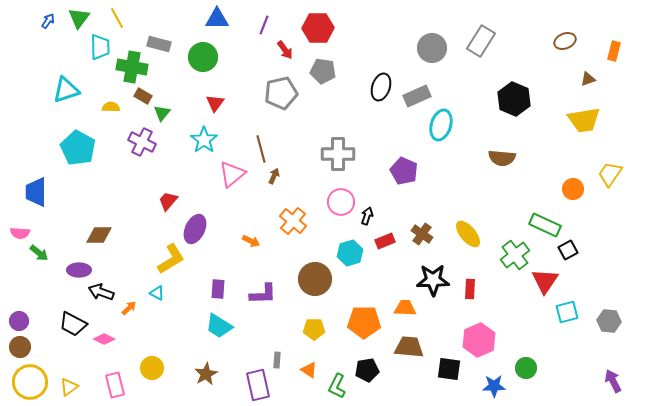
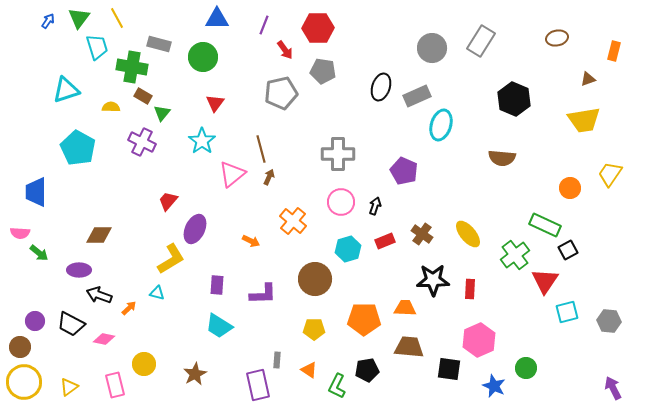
brown ellipse at (565, 41): moved 8 px left, 3 px up; rotated 10 degrees clockwise
cyan trapezoid at (100, 47): moved 3 px left; rotated 16 degrees counterclockwise
cyan star at (204, 140): moved 2 px left, 1 px down
brown arrow at (274, 176): moved 5 px left, 1 px down
orange circle at (573, 189): moved 3 px left, 1 px up
black arrow at (367, 216): moved 8 px right, 10 px up
cyan hexagon at (350, 253): moved 2 px left, 4 px up
purple rectangle at (218, 289): moved 1 px left, 4 px up
black arrow at (101, 292): moved 2 px left, 3 px down
cyan triangle at (157, 293): rotated 14 degrees counterclockwise
purple circle at (19, 321): moved 16 px right
orange pentagon at (364, 322): moved 3 px up
black trapezoid at (73, 324): moved 2 px left
pink diamond at (104, 339): rotated 15 degrees counterclockwise
yellow circle at (152, 368): moved 8 px left, 4 px up
brown star at (206, 374): moved 11 px left
purple arrow at (613, 381): moved 7 px down
yellow circle at (30, 382): moved 6 px left
blue star at (494, 386): rotated 25 degrees clockwise
